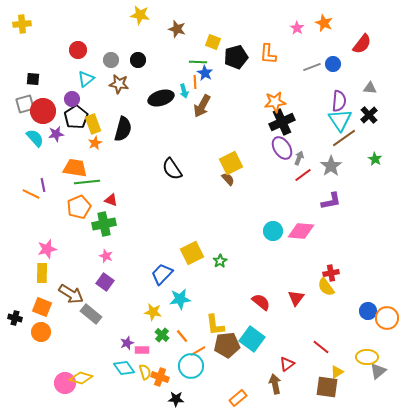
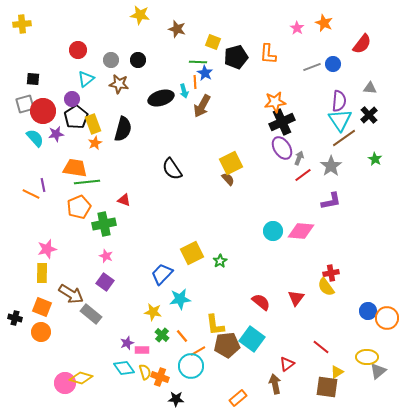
red triangle at (111, 200): moved 13 px right
